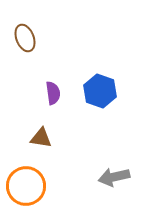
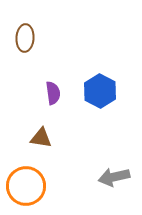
brown ellipse: rotated 24 degrees clockwise
blue hexagon: rotated 8 degrees clockwise
